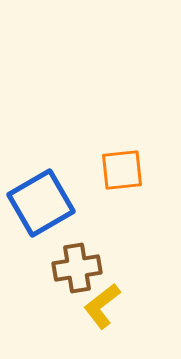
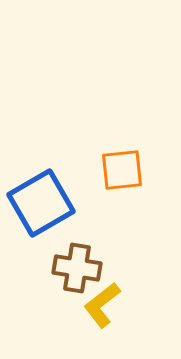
brown cross: rotated 18 degrees clockwise
yellow L-shape: moved 1 px up
